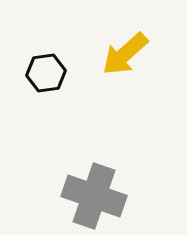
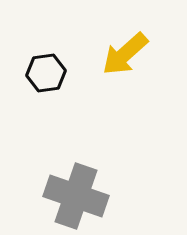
gray cross: moved 18 px left
